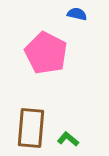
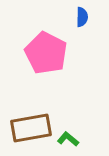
blue semicircle: moved 5 px right, 3 px down; rotated 78 degrees clockwise
brown rectangle: rotated 75 degrees clockwise
